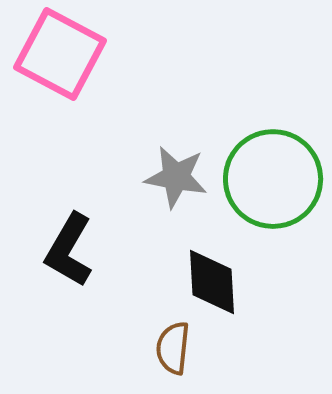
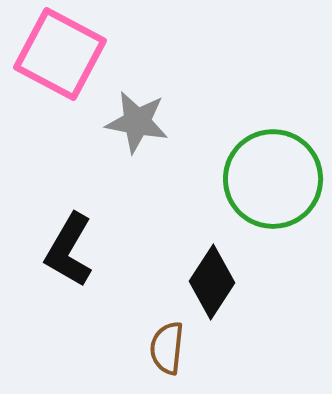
gray star: moved 39 px left, 55 px up
black diamond: rotated 36 degrees clockwise
brown semicircle: moved 6 px left
